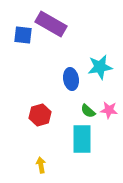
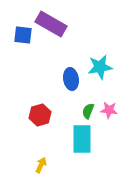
green semicircle: rotated 70 degrees clockwise
yellow arrow: rotated 35 degrees clockwise
